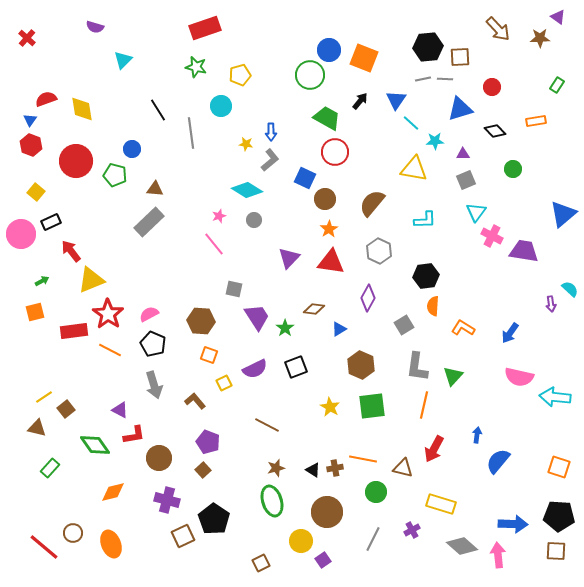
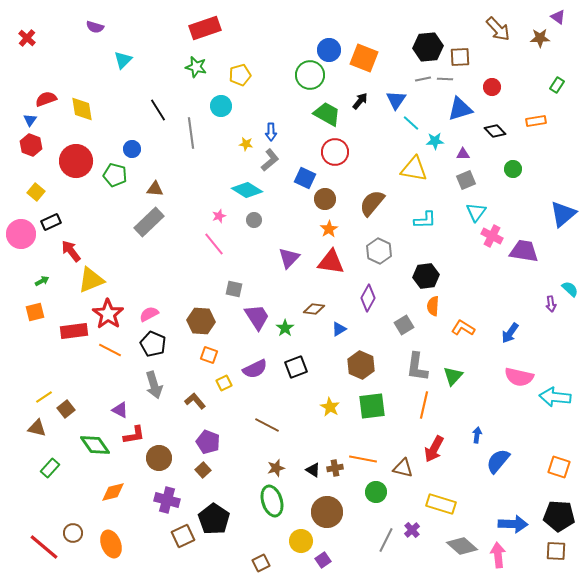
green trapezoid at (327, 118): moved 4 px up
purple cross at (412, 530): rotated 14 degrees counterclockwise
gray line at (373, 539): moved 13 px right, 1 px down
